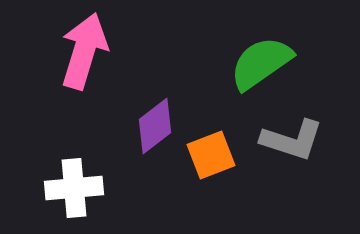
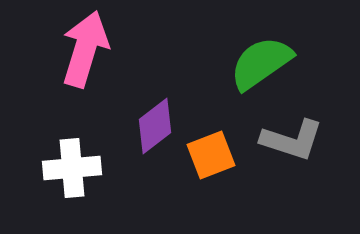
pink arrow: moved 1 px right, 2 px up
white cross: moved 2 px left, 20 px up
